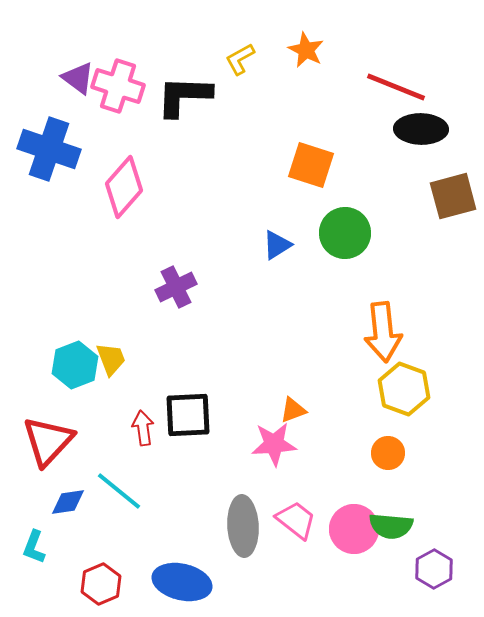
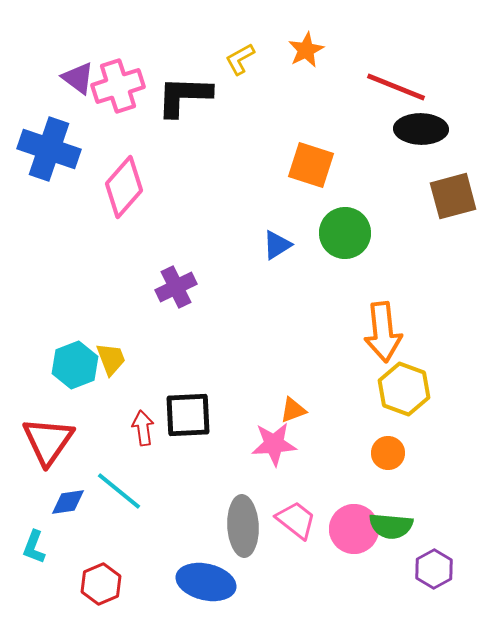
orange star: rotated 18 degrees clockwise
pink cross: rotated 36 degrees counterclockwise
red triangle: rotated 8 degrees counterclockwise
blue ellipse: moved 24 px right
